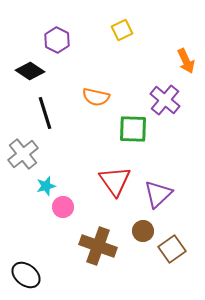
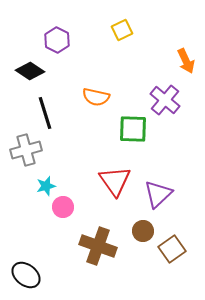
gray cross: moved 3 px right, 4 px up; rotated 24 degrees clockwise
